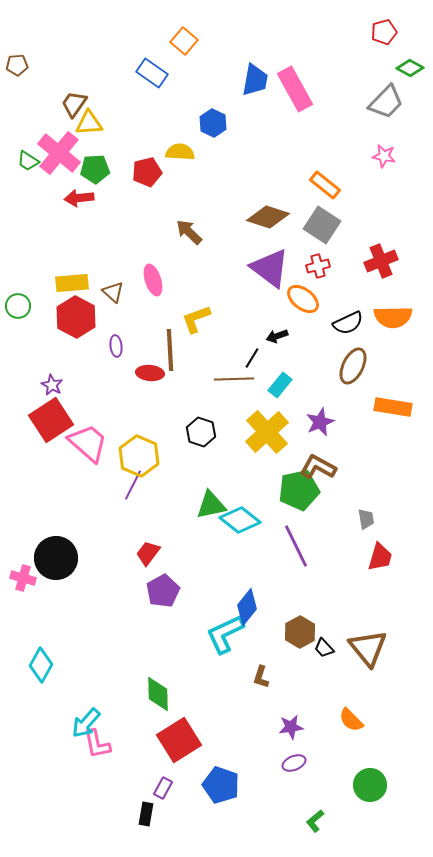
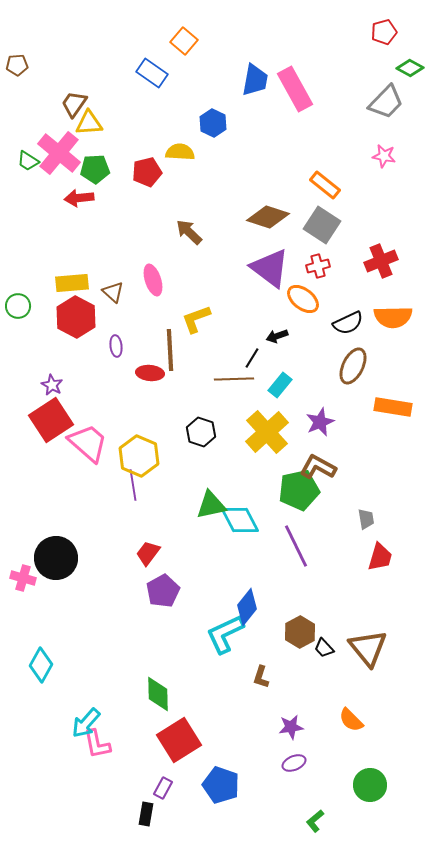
purple line at (133, 485): rotated 36 degrees counterclockwise
cyan diamond at (240, 520): rotated 24 degrees clockwise
